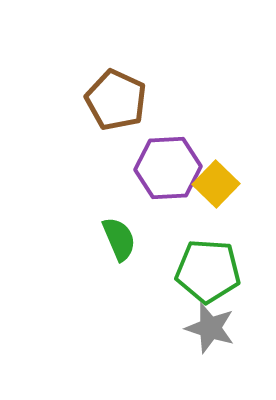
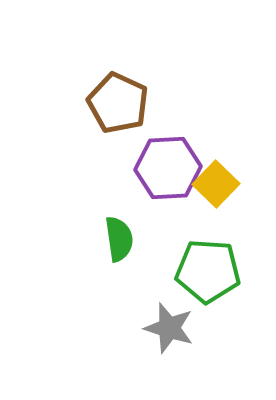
brown pentagon: moved 2 px right, 3 px down
green semicircle: rotated 15 degrees clockwise
gray star: moved 41 px left
